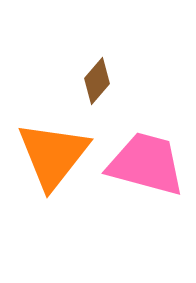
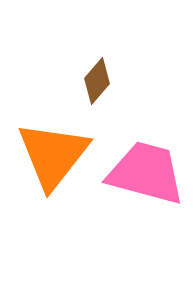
pink trapezoid: moved 9 px down
